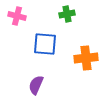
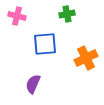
blue square: rotated 10 degrees counterclockwise
orange cross: rotated 20 degrees counterclockwise
purple semicircle: moved 3 px left, 1 px up
